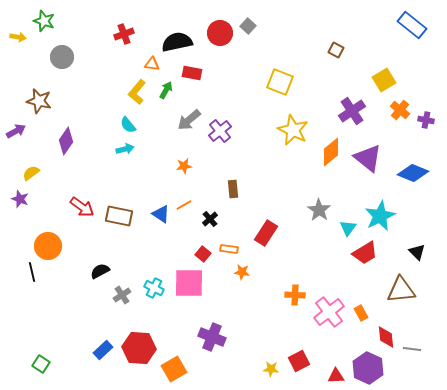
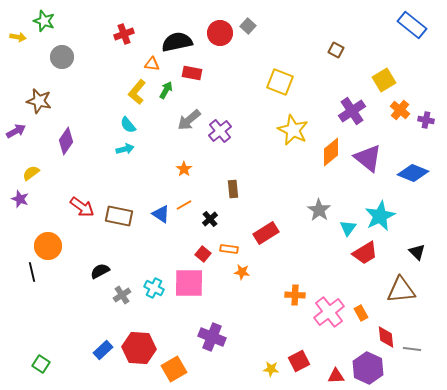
orange star at (184, 166): moved 3 px down; rotated 28 degrees counterclockwise
red rectangle at (266, 233): rotated 25 degrees clockwise
